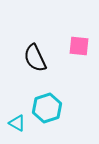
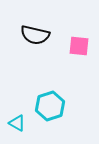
black semicircle: moved 23 px up; rotated 52 degrees counterclockwise
cyan hexagon: moved 3 px right, 2 px up
